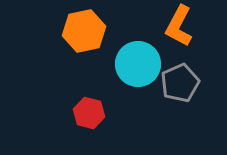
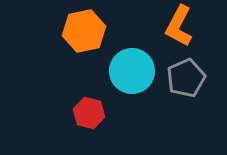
cyan circle: moved 6 px left, 7 px down
gray pentagon: moved 6 px right, 5 px up
